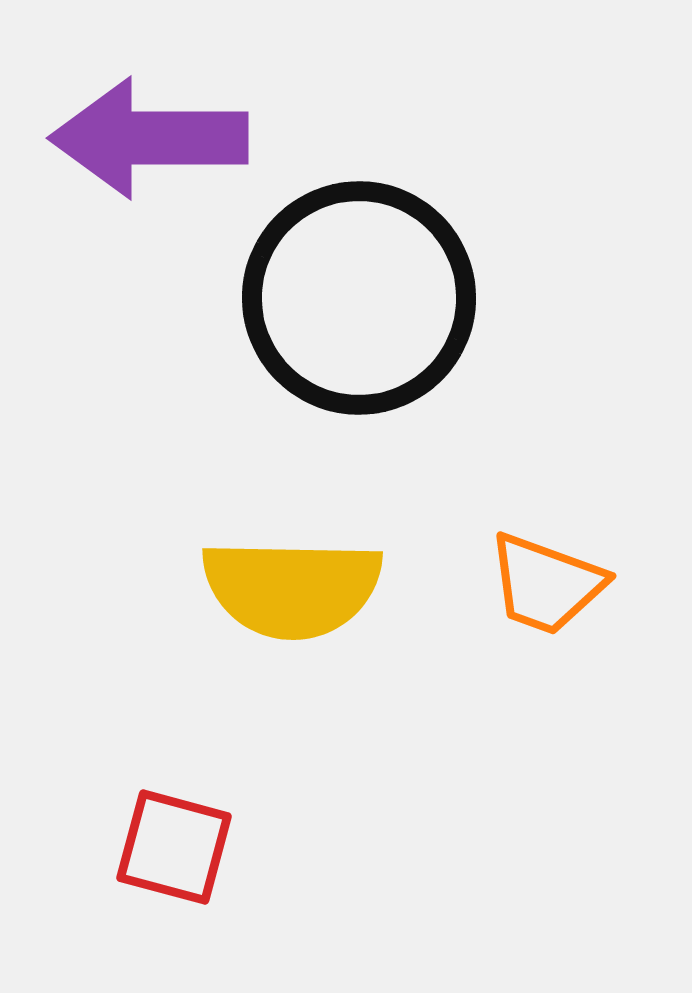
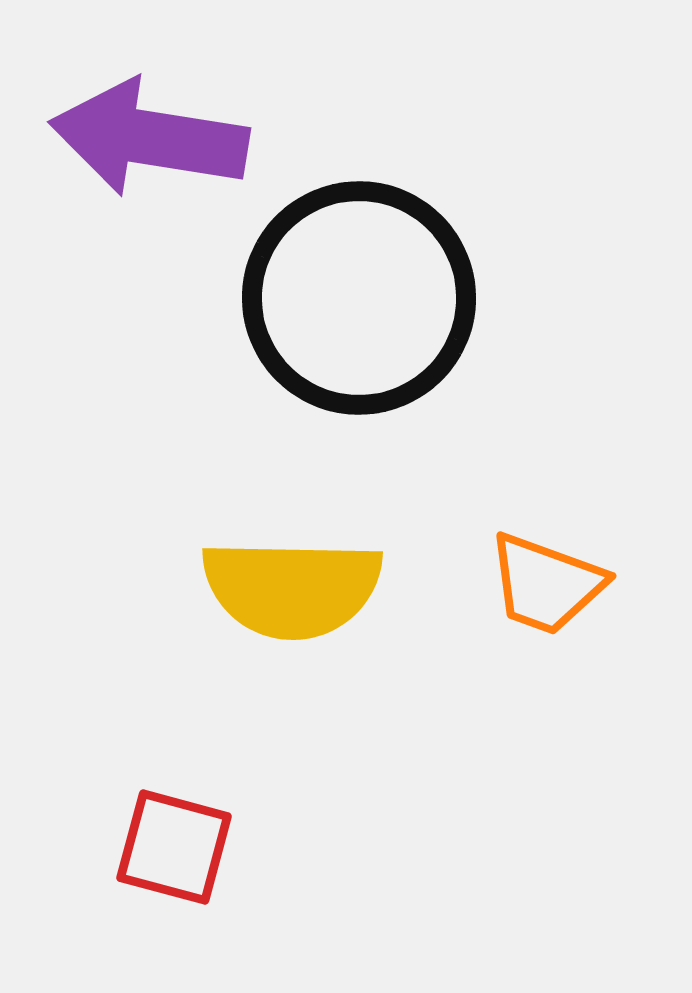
purple arrow: rotated 9 degrees clockwise
